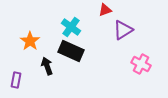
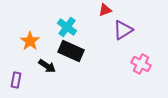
cyan cross: moved 4 px left
black arrow: rotated 144 degrees clockwise
